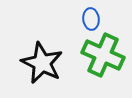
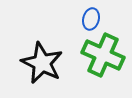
blue ellipse: rotated 20 degrees clockwise
